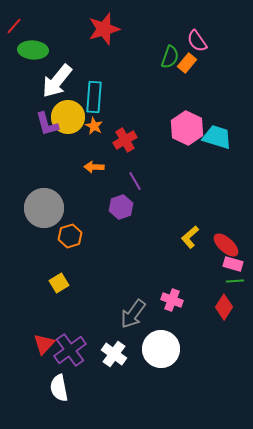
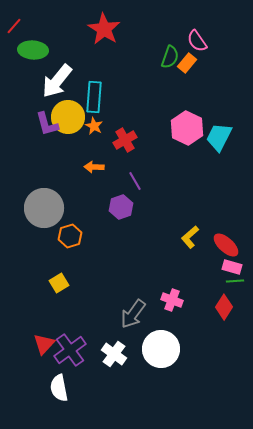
red star: rotated 24 degrees counterclockwise
cyan trapezoid: moved 2 px right; rotated 80 degrees counterclockwise
pink rectangle: moved 1 px left, 3 px down
